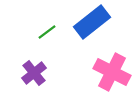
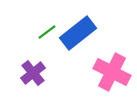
blue rectangle: moved 14 px left, 11 px down
purple cross: moved 1 px left
